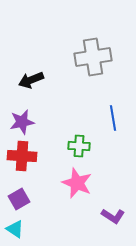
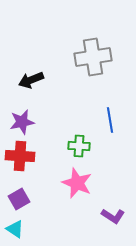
blue line: moved 3 px left, 2 px down
red cross: moved 2 px left
